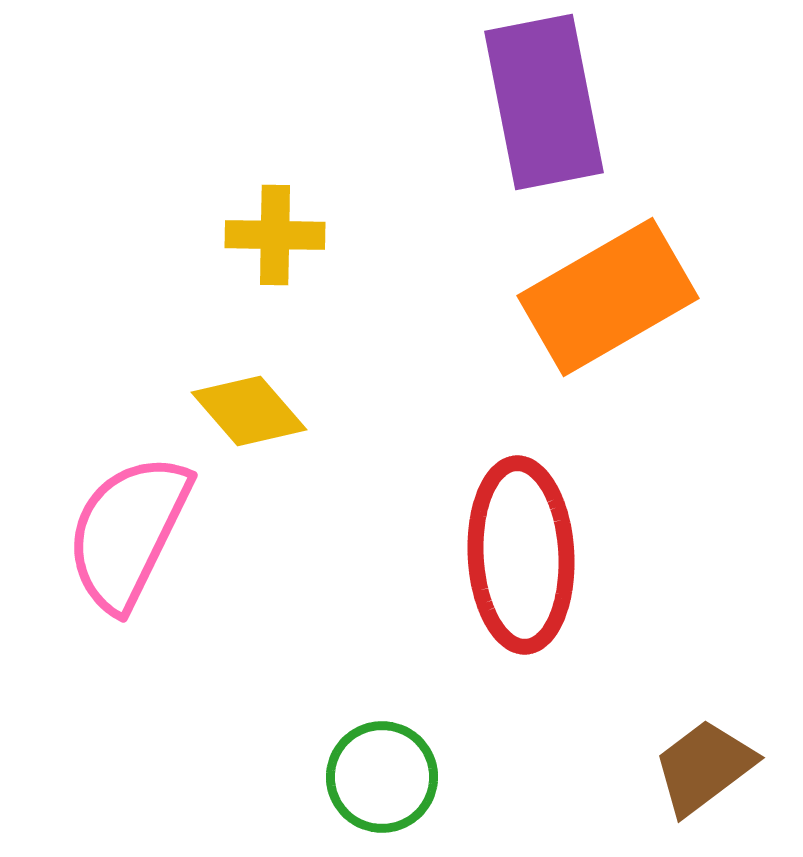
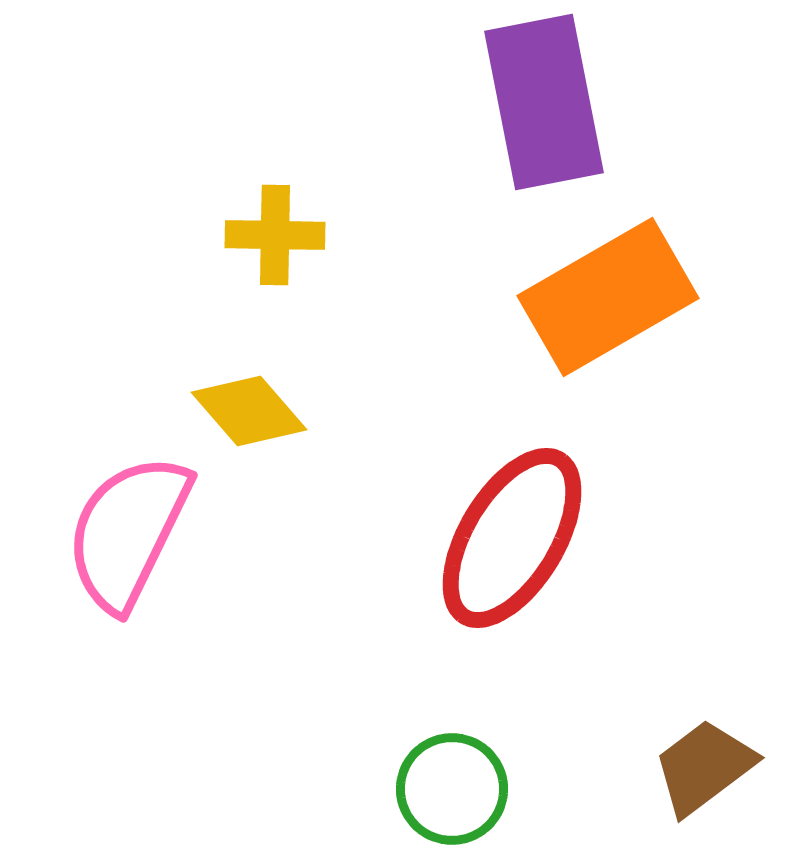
red ellipse: moved 9 px left, 17 px up; rotated 34 degrees clockwise
green circle: moved 70 px right, 12 px down
